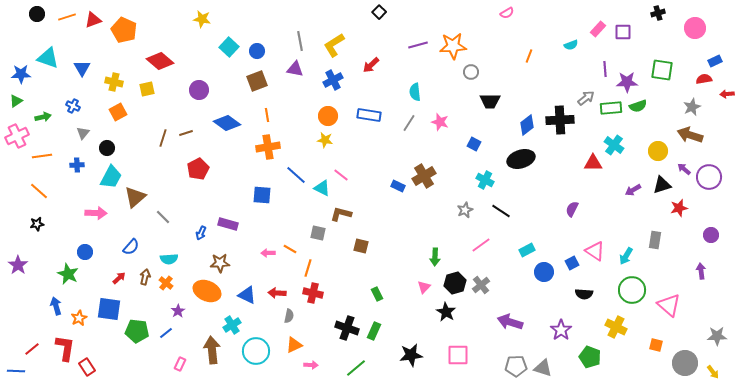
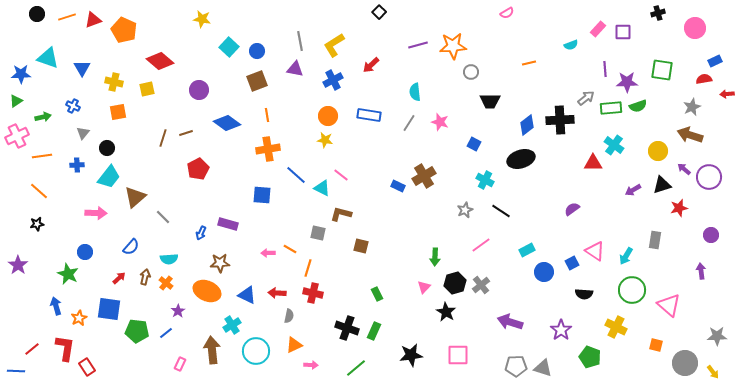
orange line at (529, 56): moved 7 px down; rotated 56 degrees clockwise
orange square at (118, 112): rotated 18 degrees clockwise
orange cross at (268, 147): moved 2 px down
cyan trapezoid at (111, 177): moved 2 px left; rotated 10 degrees clockwise
purple semicircle at (572, 209): rotated 28 degrees clockwise
